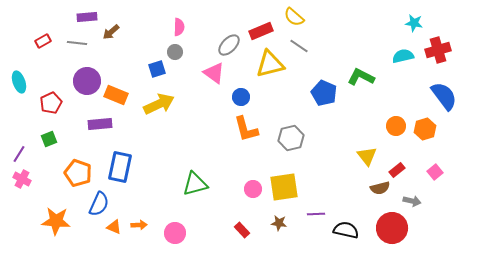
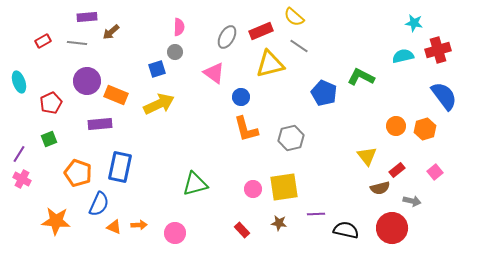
gray ellipse at (229, 45): moved 2 px left, 8 px up; rotated 15 degrees counterclockwise
